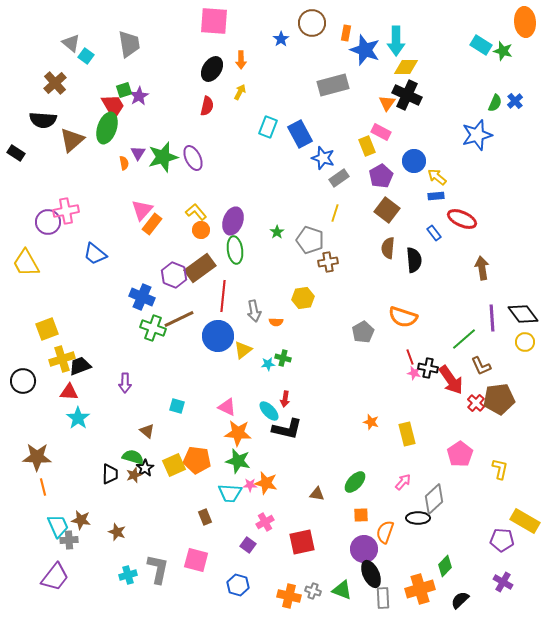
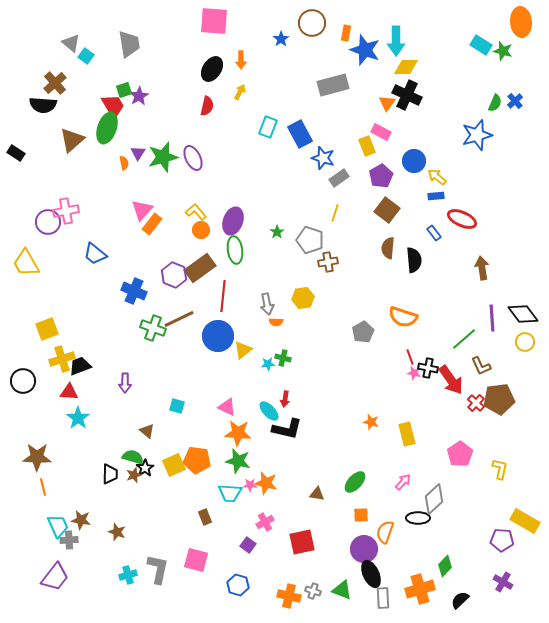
orange ellipse at (525, 22): moved 4 px left
black semicircle at (43, 120): moved 15 px up
blue cross at (142, 297): moved 8 px left, 6 px up
gray arrow at (254, 311): moved 13 px right, 7 px up
